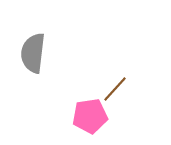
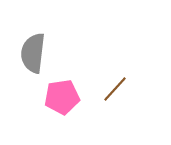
pink pentagon: moved 28 px left, 19 px up
